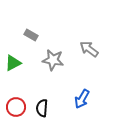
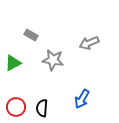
gray arrow: moved 6 px up; rotated 60 degrees counterclockwise
